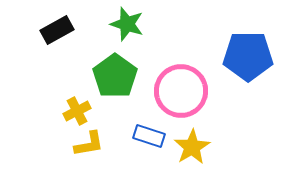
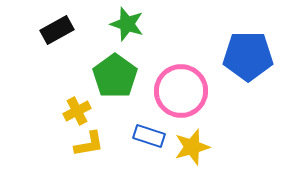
yellow star: rotated 15 degrees clockwise
